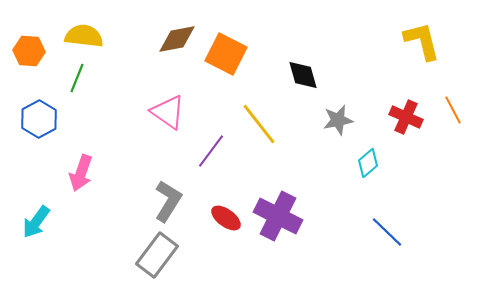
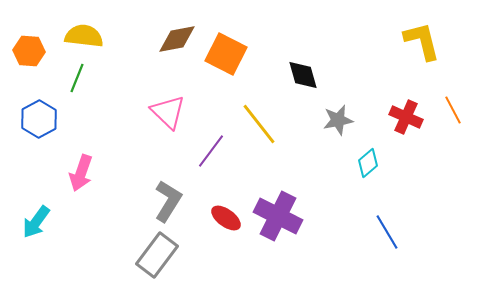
pink triangle: rotated 9 degrees clockwise
blue line: rotated 15 degrees clockwise
